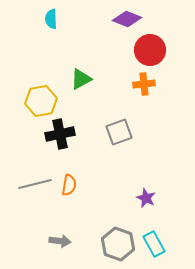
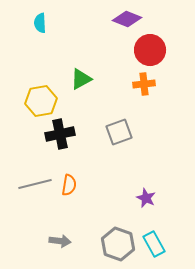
cyan semicircle: moved 11 px left, 4 px down
